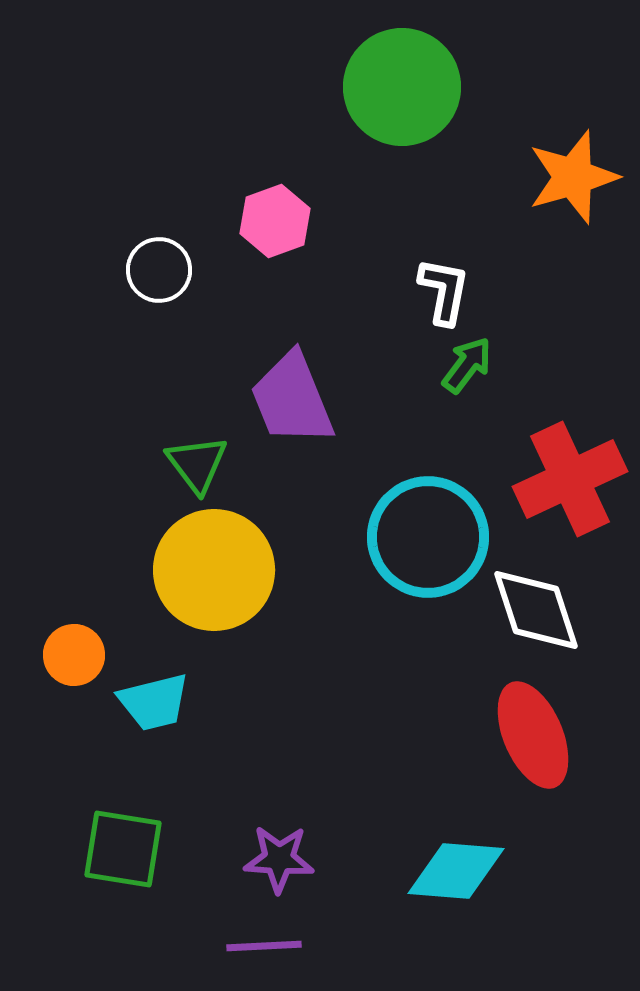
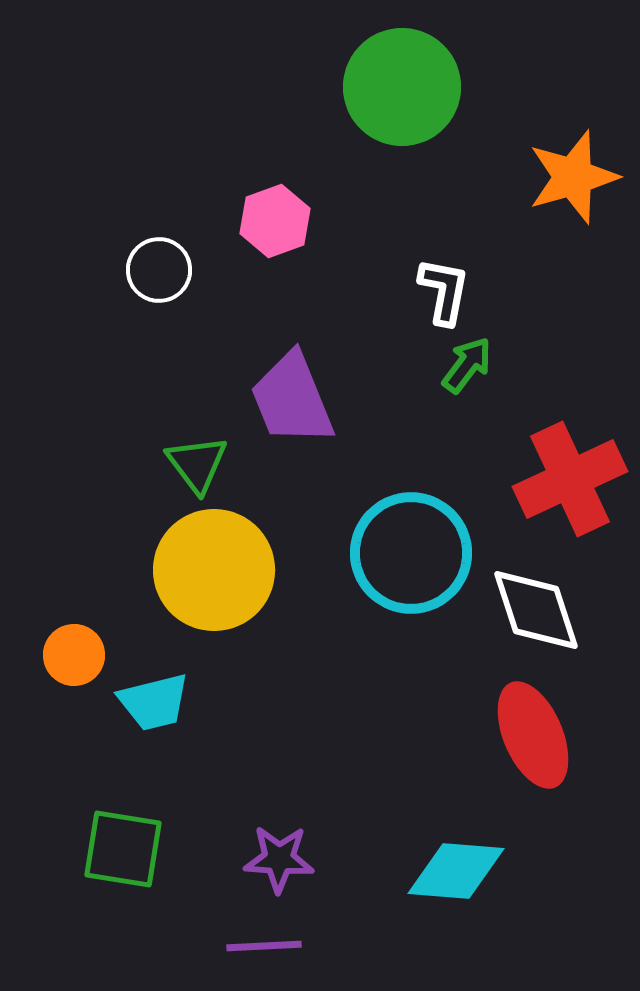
cyan circle: moved 17 px left, 16 px down
